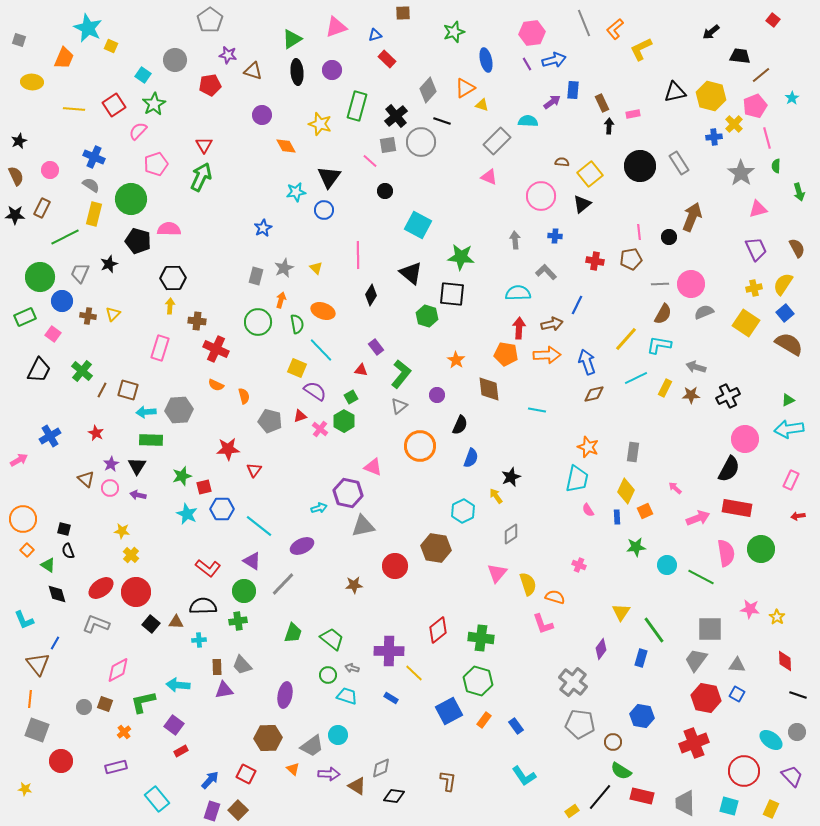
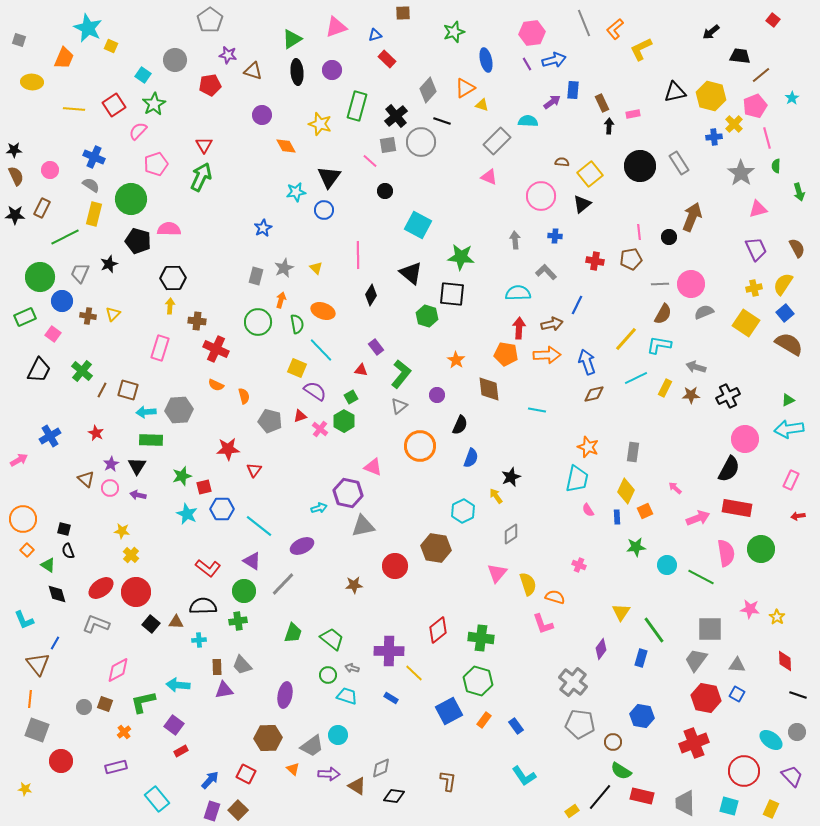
black star at (19, 141): moved 5 px left, 9 px down; rotated 21 degrees clockwise
